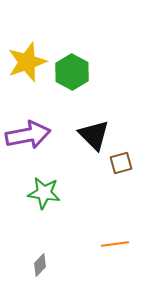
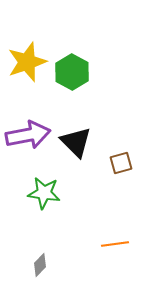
black triangle: moved 18 px left, 7 px down
